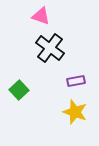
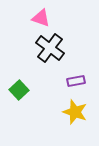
pink triangle: moved 2 px down
